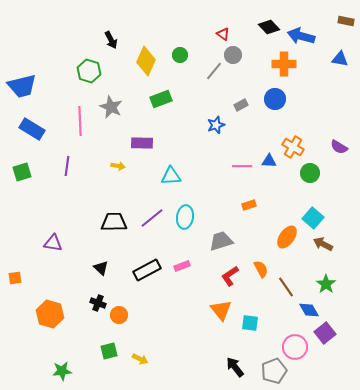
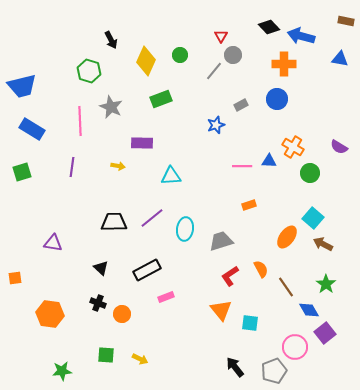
red triangle at (223, 34): moved 2 px left, 2 px down; rotated 24 degrees clockwise
blue circle at (275, 99): moved 2 px right
purple line at (67, 166): moved 5 px right, 1 px down
cyan ellipse at (185, 217): moved 12 px down
pink rectangle at (182, 266): moved 16 px left, 31 px down
orange hexagon at (50, 314): rotated 8 degrees counterclockwise
orange circle at (119, 315): moved 3 px right, 1 px up
green square at (109, 351): moved 3 px left, 4 px down; rotated 18 degrees clockwise
